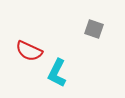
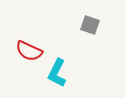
gray square: moved 4 px left, 4 px up
